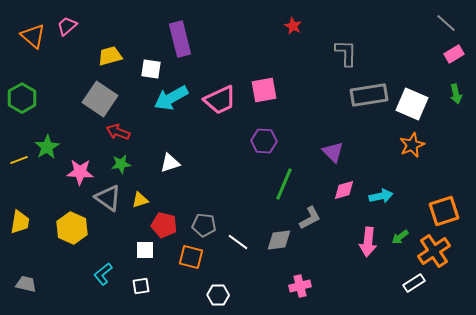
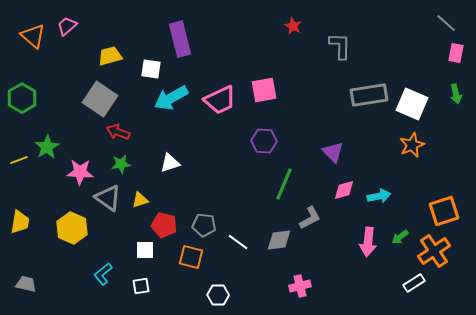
gray L-shape at (346, 53): moved 6 px left, 7 px up
pink rectangle at (454, 54): moved 2 px right, 1 px up; rotated 48 degrees counterclockwise
cyan arrow at (381, 196): moved 2 px left
